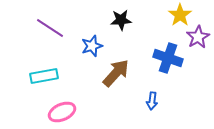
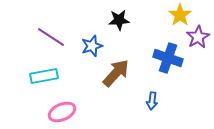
black star: moved 2 px left
purple line: moved 1 px right, 9 px down
